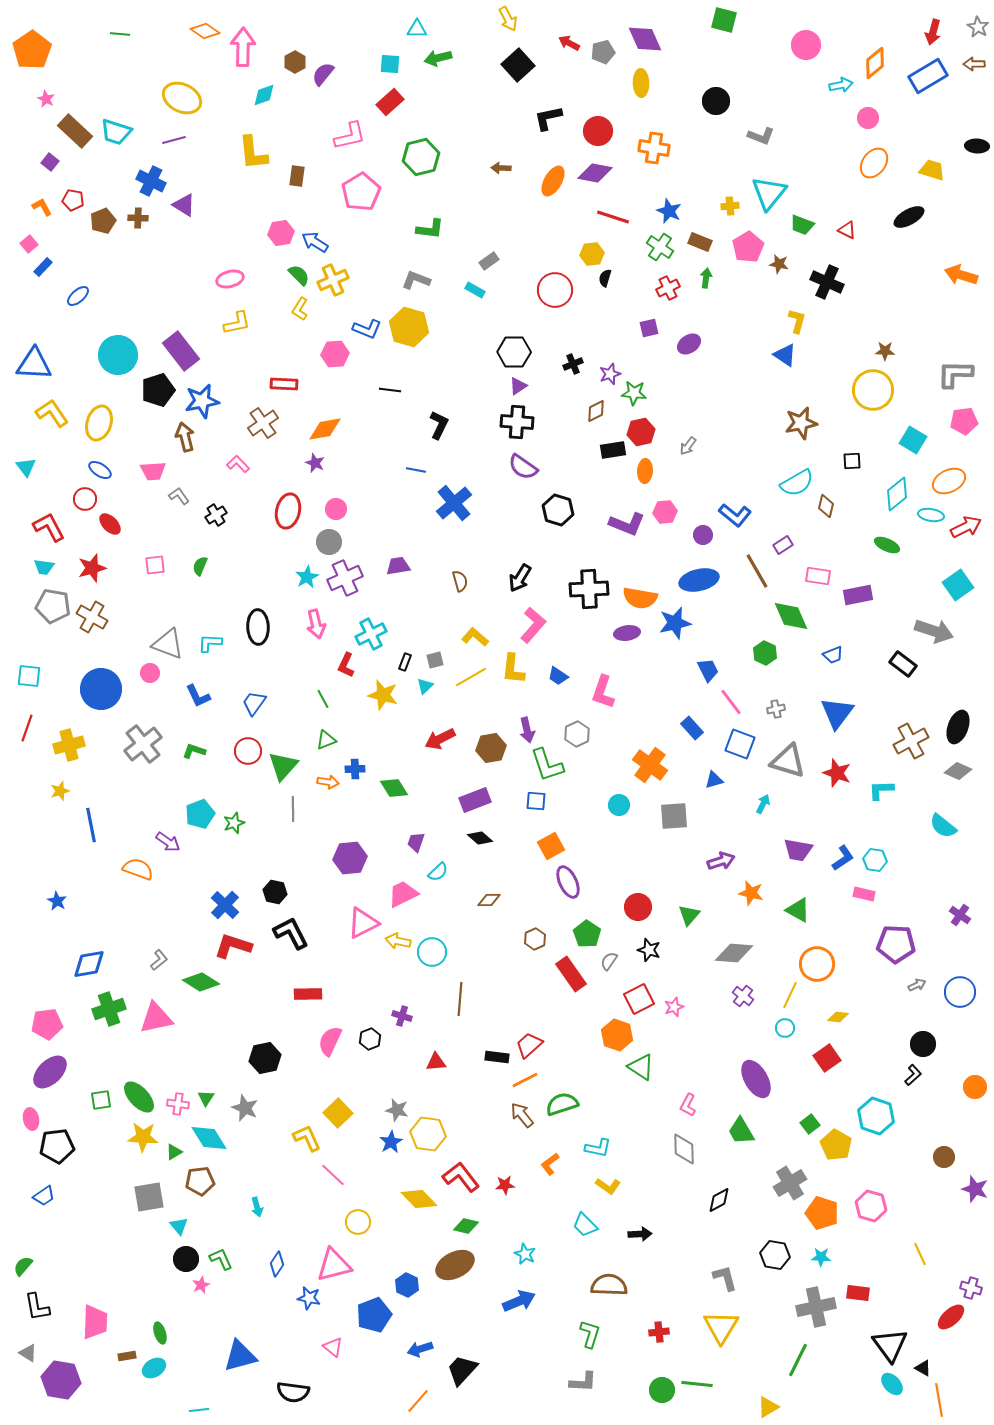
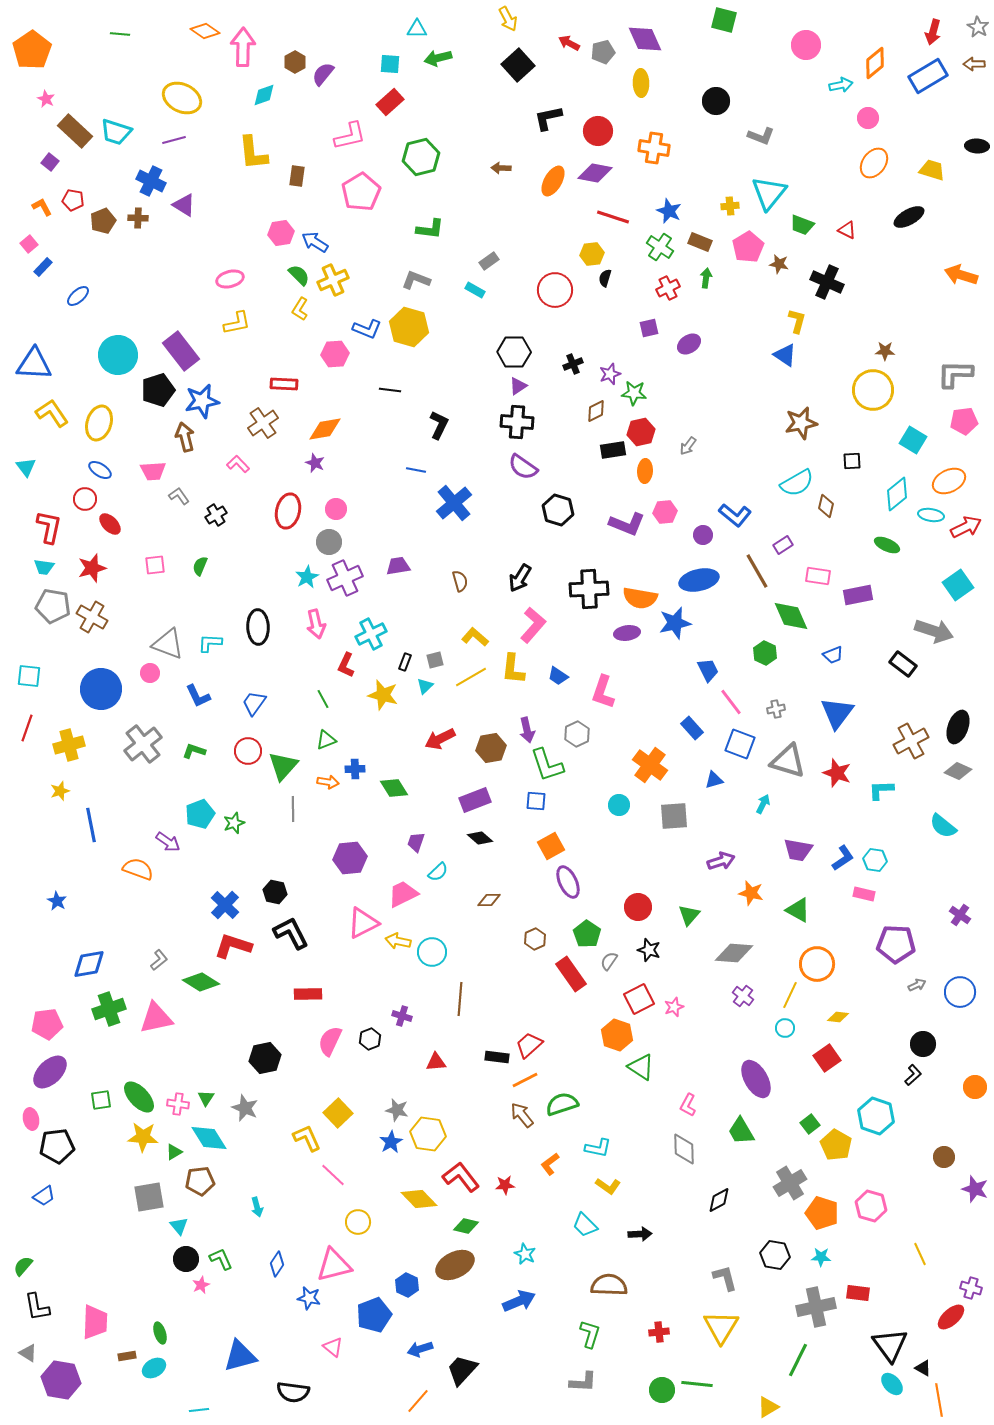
red L-shape at (49, 527): rotated 40 degrees clockwise
